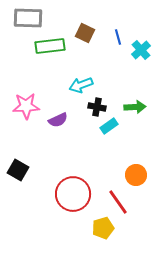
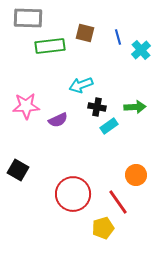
brown square: rotated 12 degrees counterclockwise
